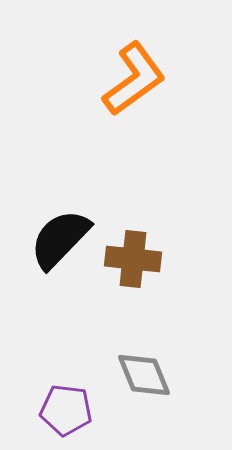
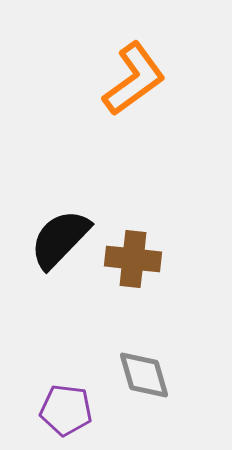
gray diamond: rotated 6 degrees clockwise
